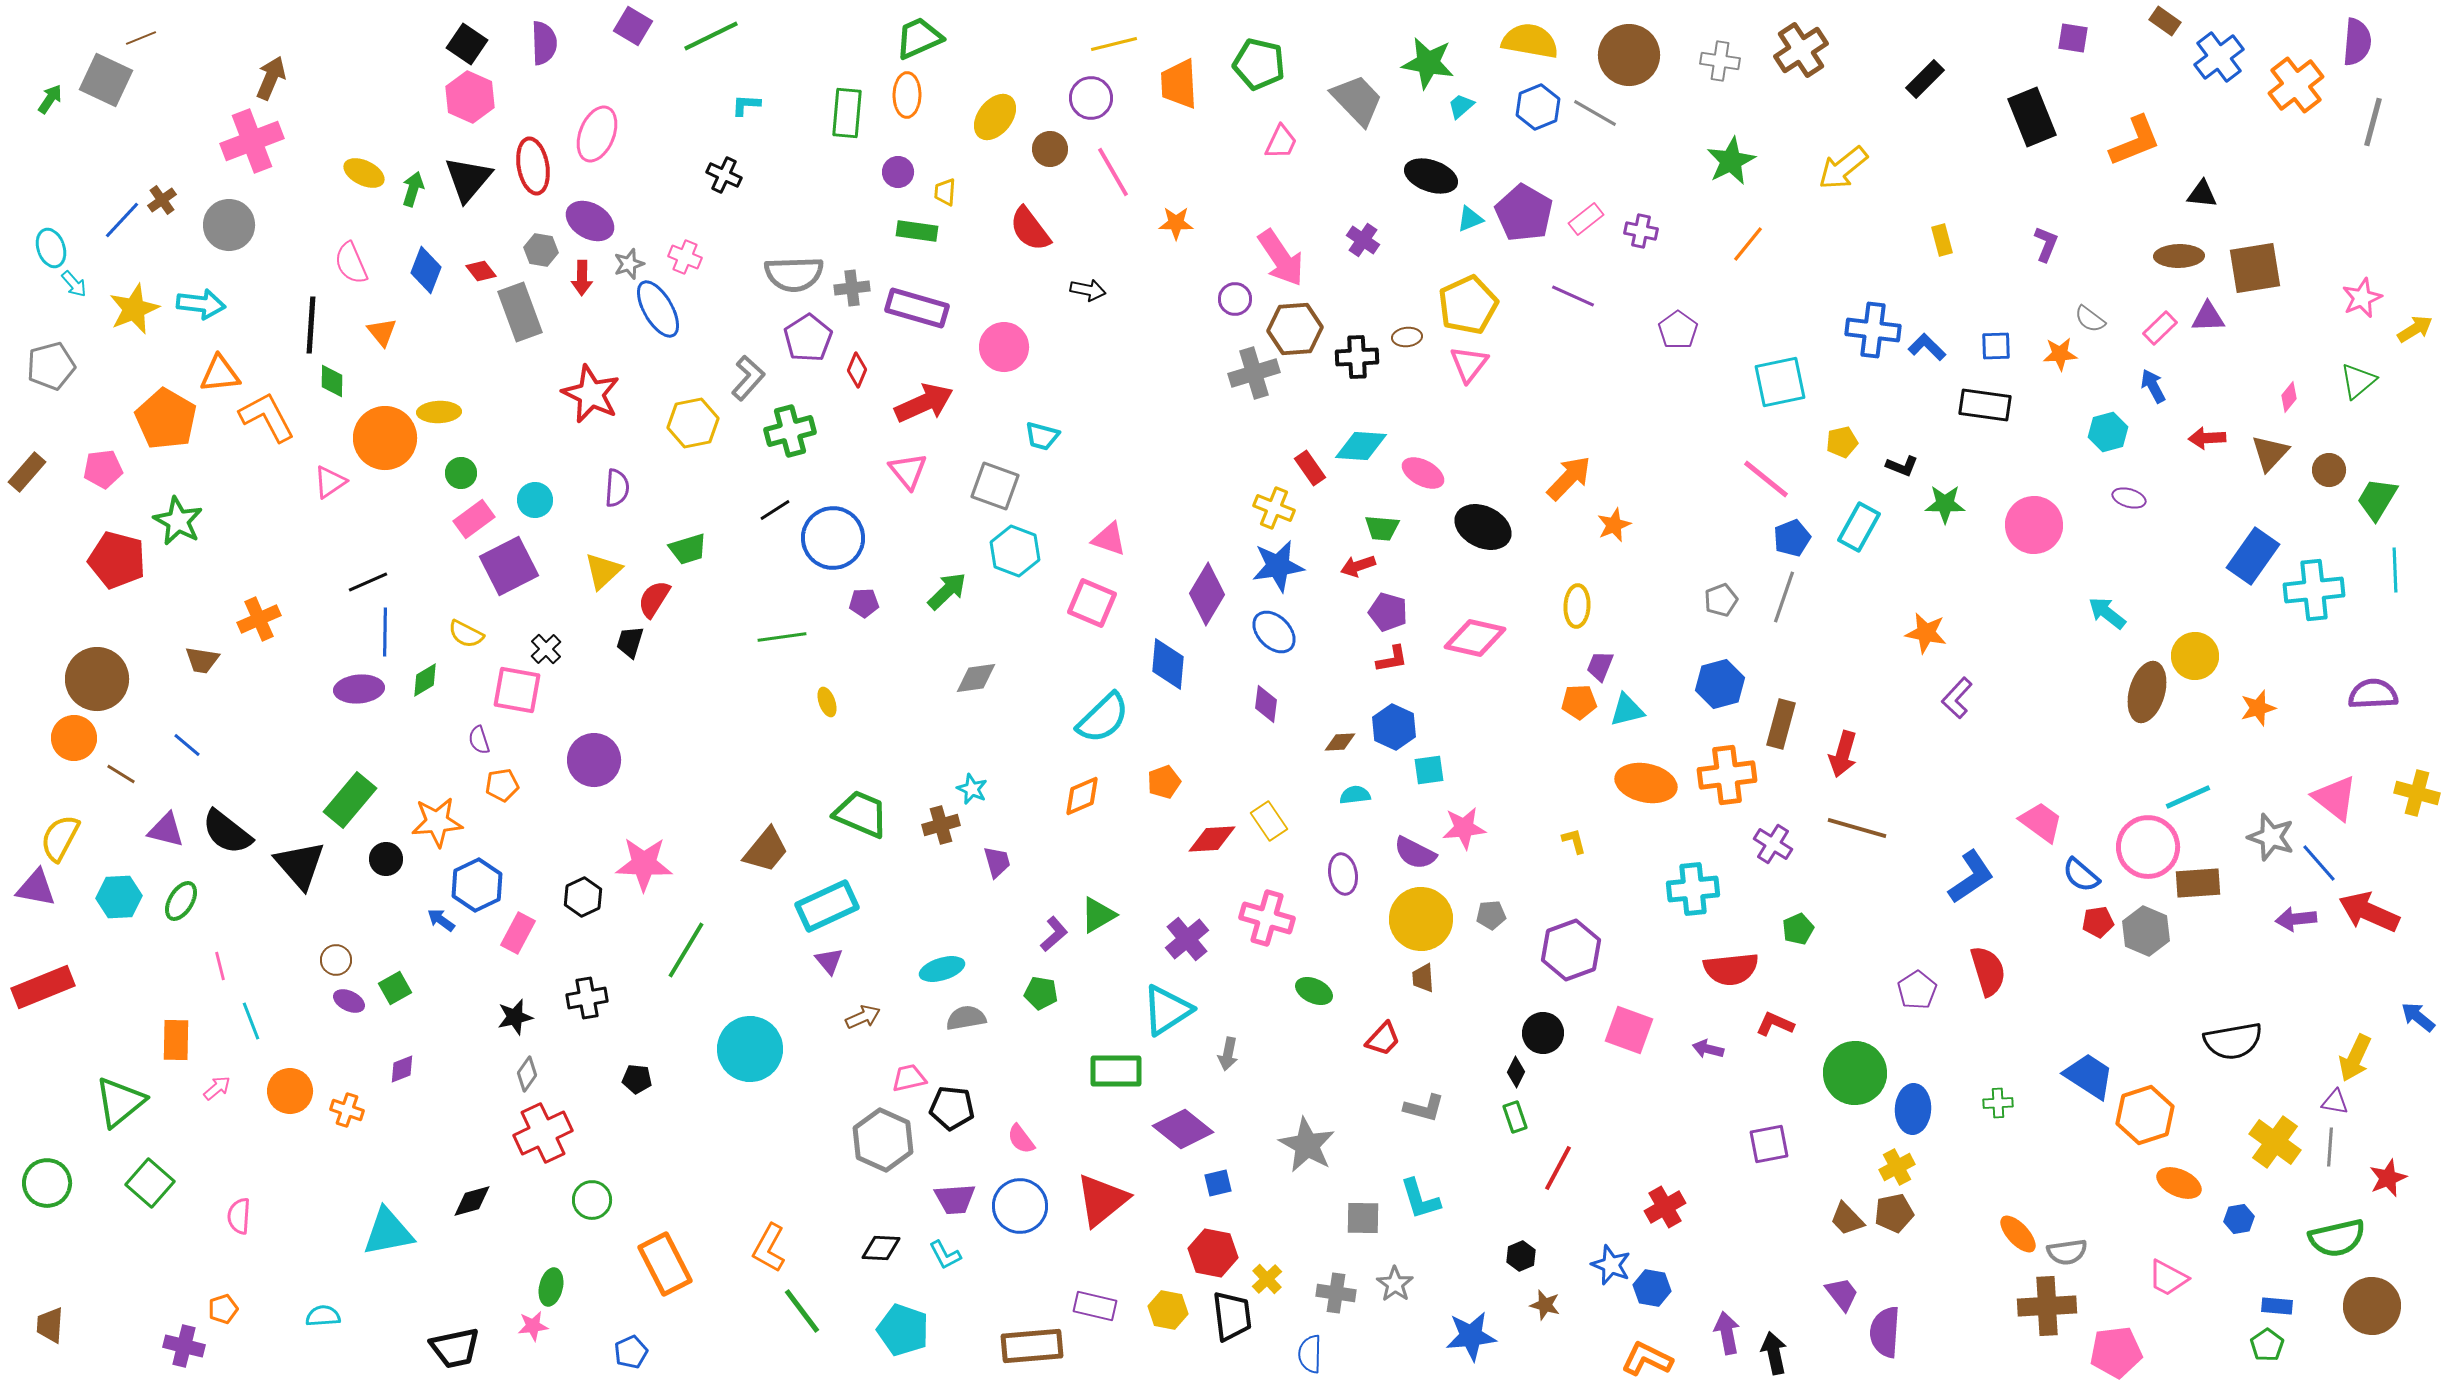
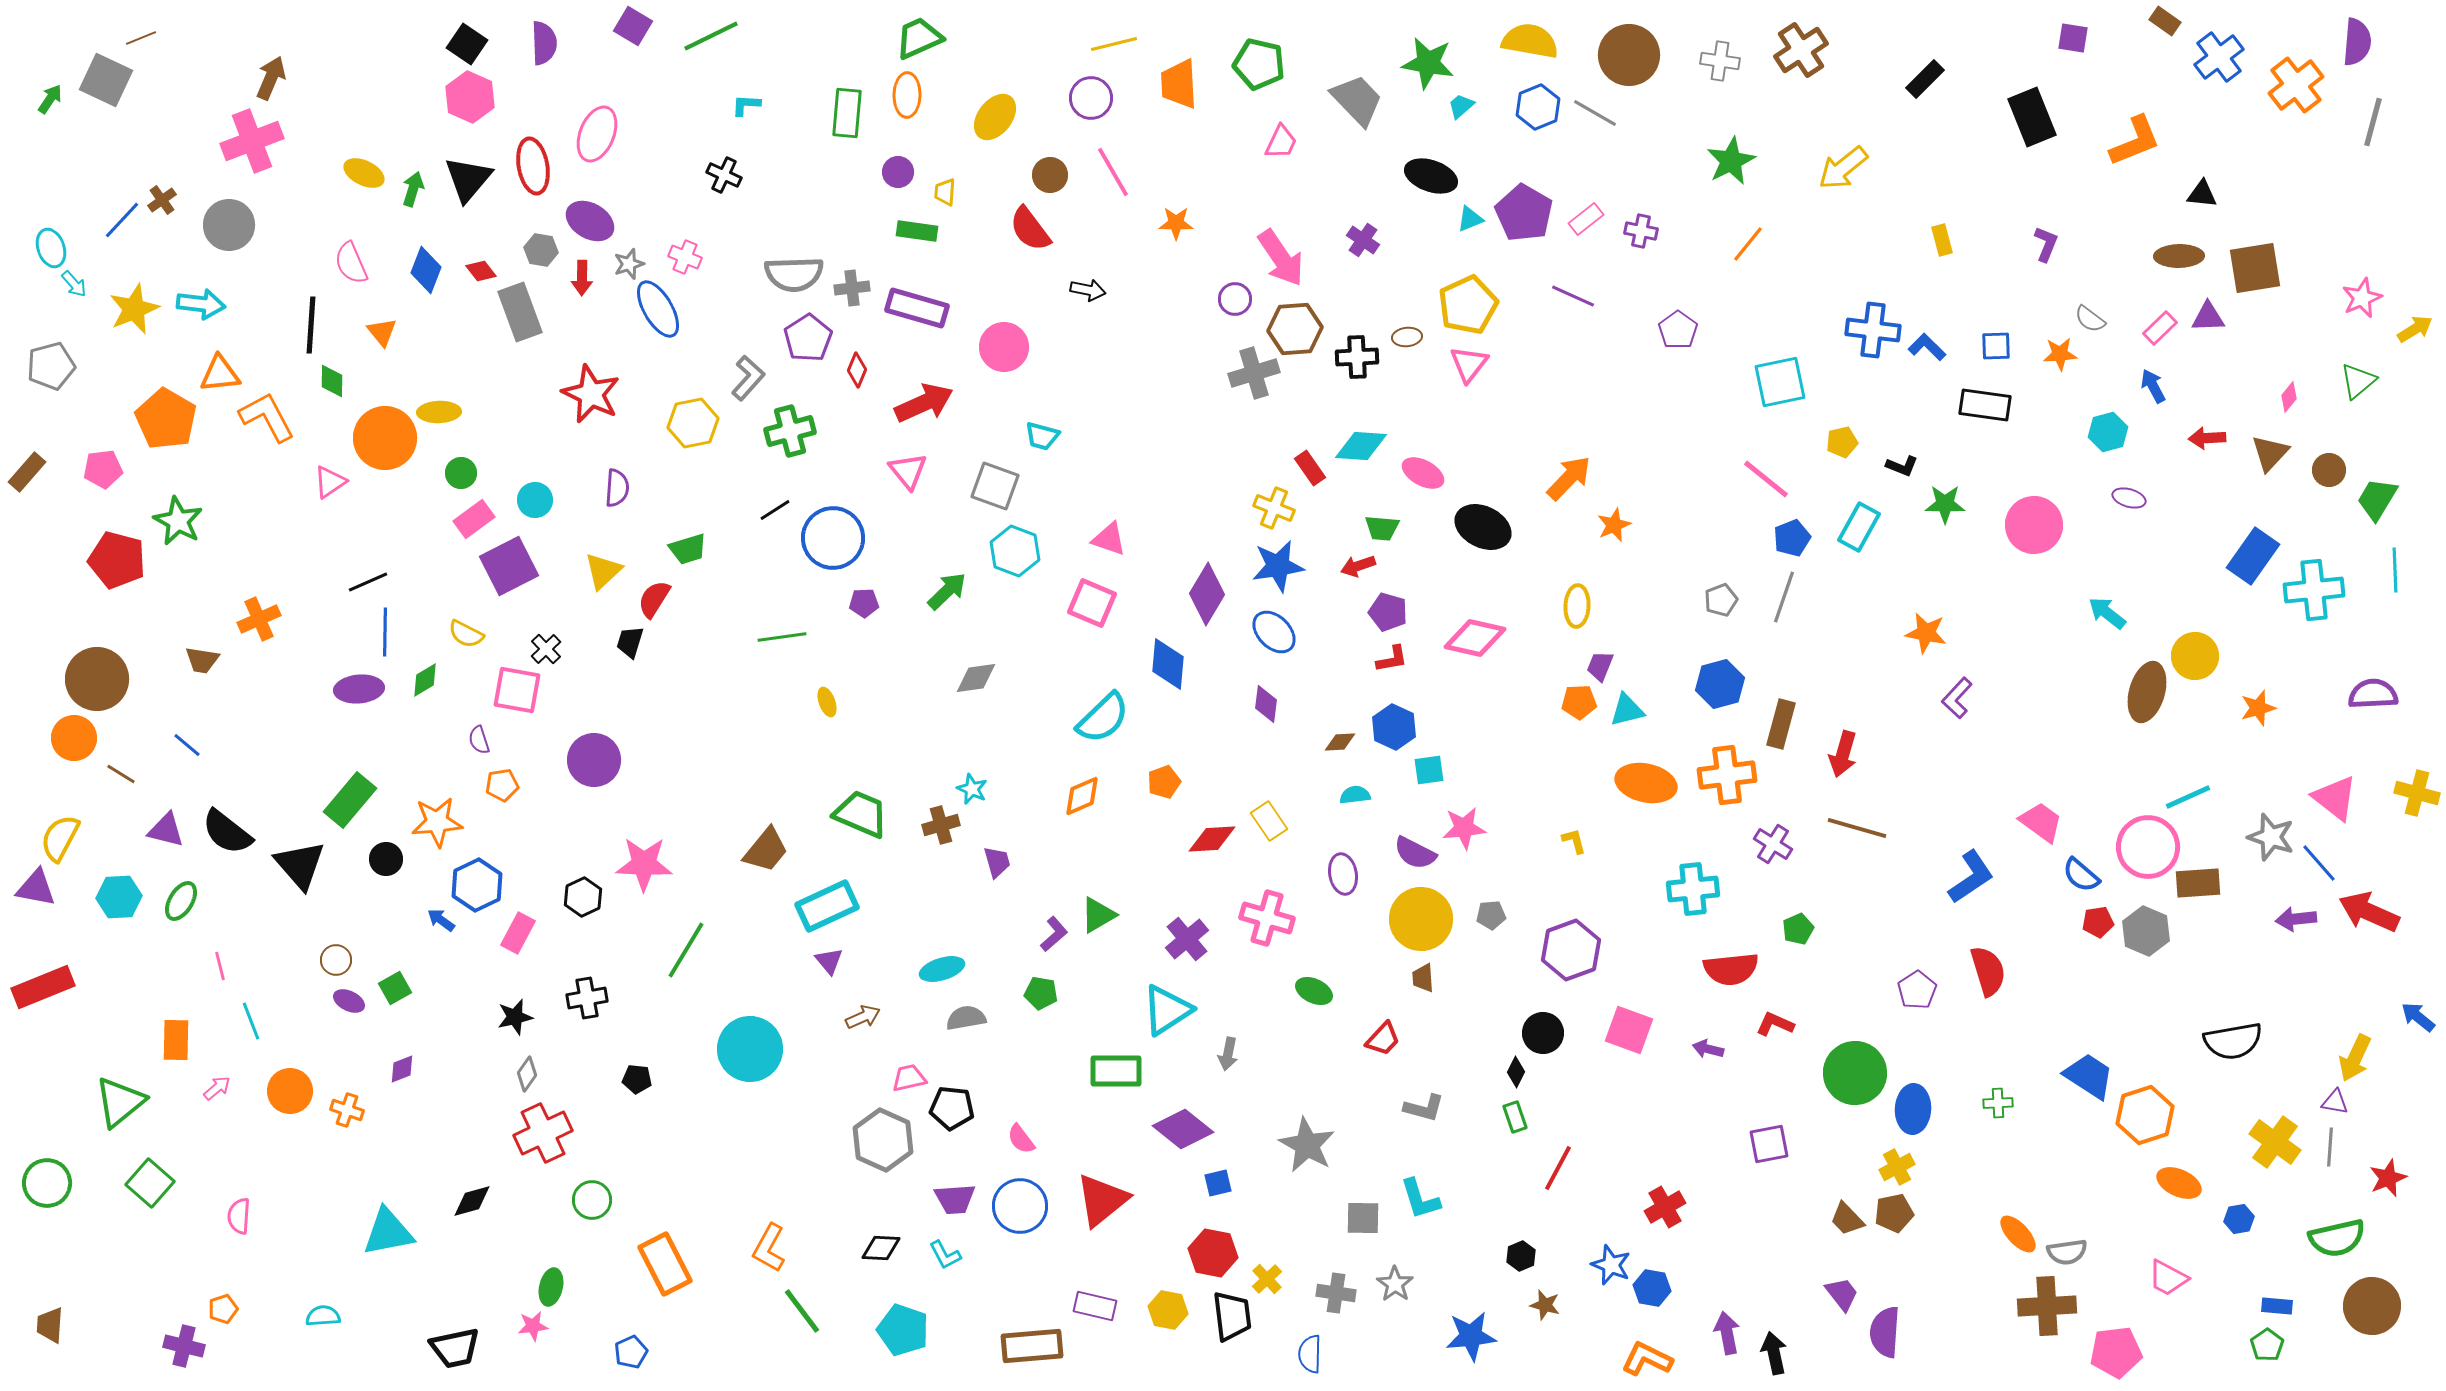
brown circle at (1050, 149): moved 26 px down
